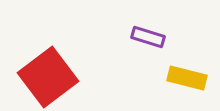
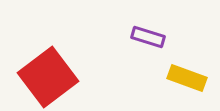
yellow rectangle: rotated 6 degrees clockwise
